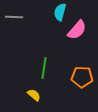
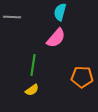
gray line: moved 2 px left
pink semicircle: moved 21 px left, 8 px down
green line: moved 11 px left, 3 px up
yellow semicircle: moved 2 px left, 5 px up; rotated 104 degrees clockwise
